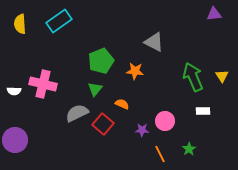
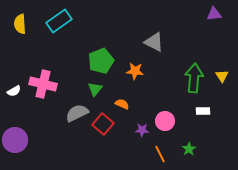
green arrow: moved 1 px right, 1 px down; rotated 28 degrees clockwise
white semicircle: rotated 32 degrees counterclockwise
